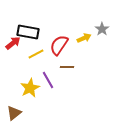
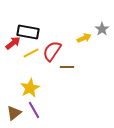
red semicircle: moved 7 px left, 6 px down
yellow line: moved 5 px left, 1 px up
purple line: moved 14 px left, 30 px down
